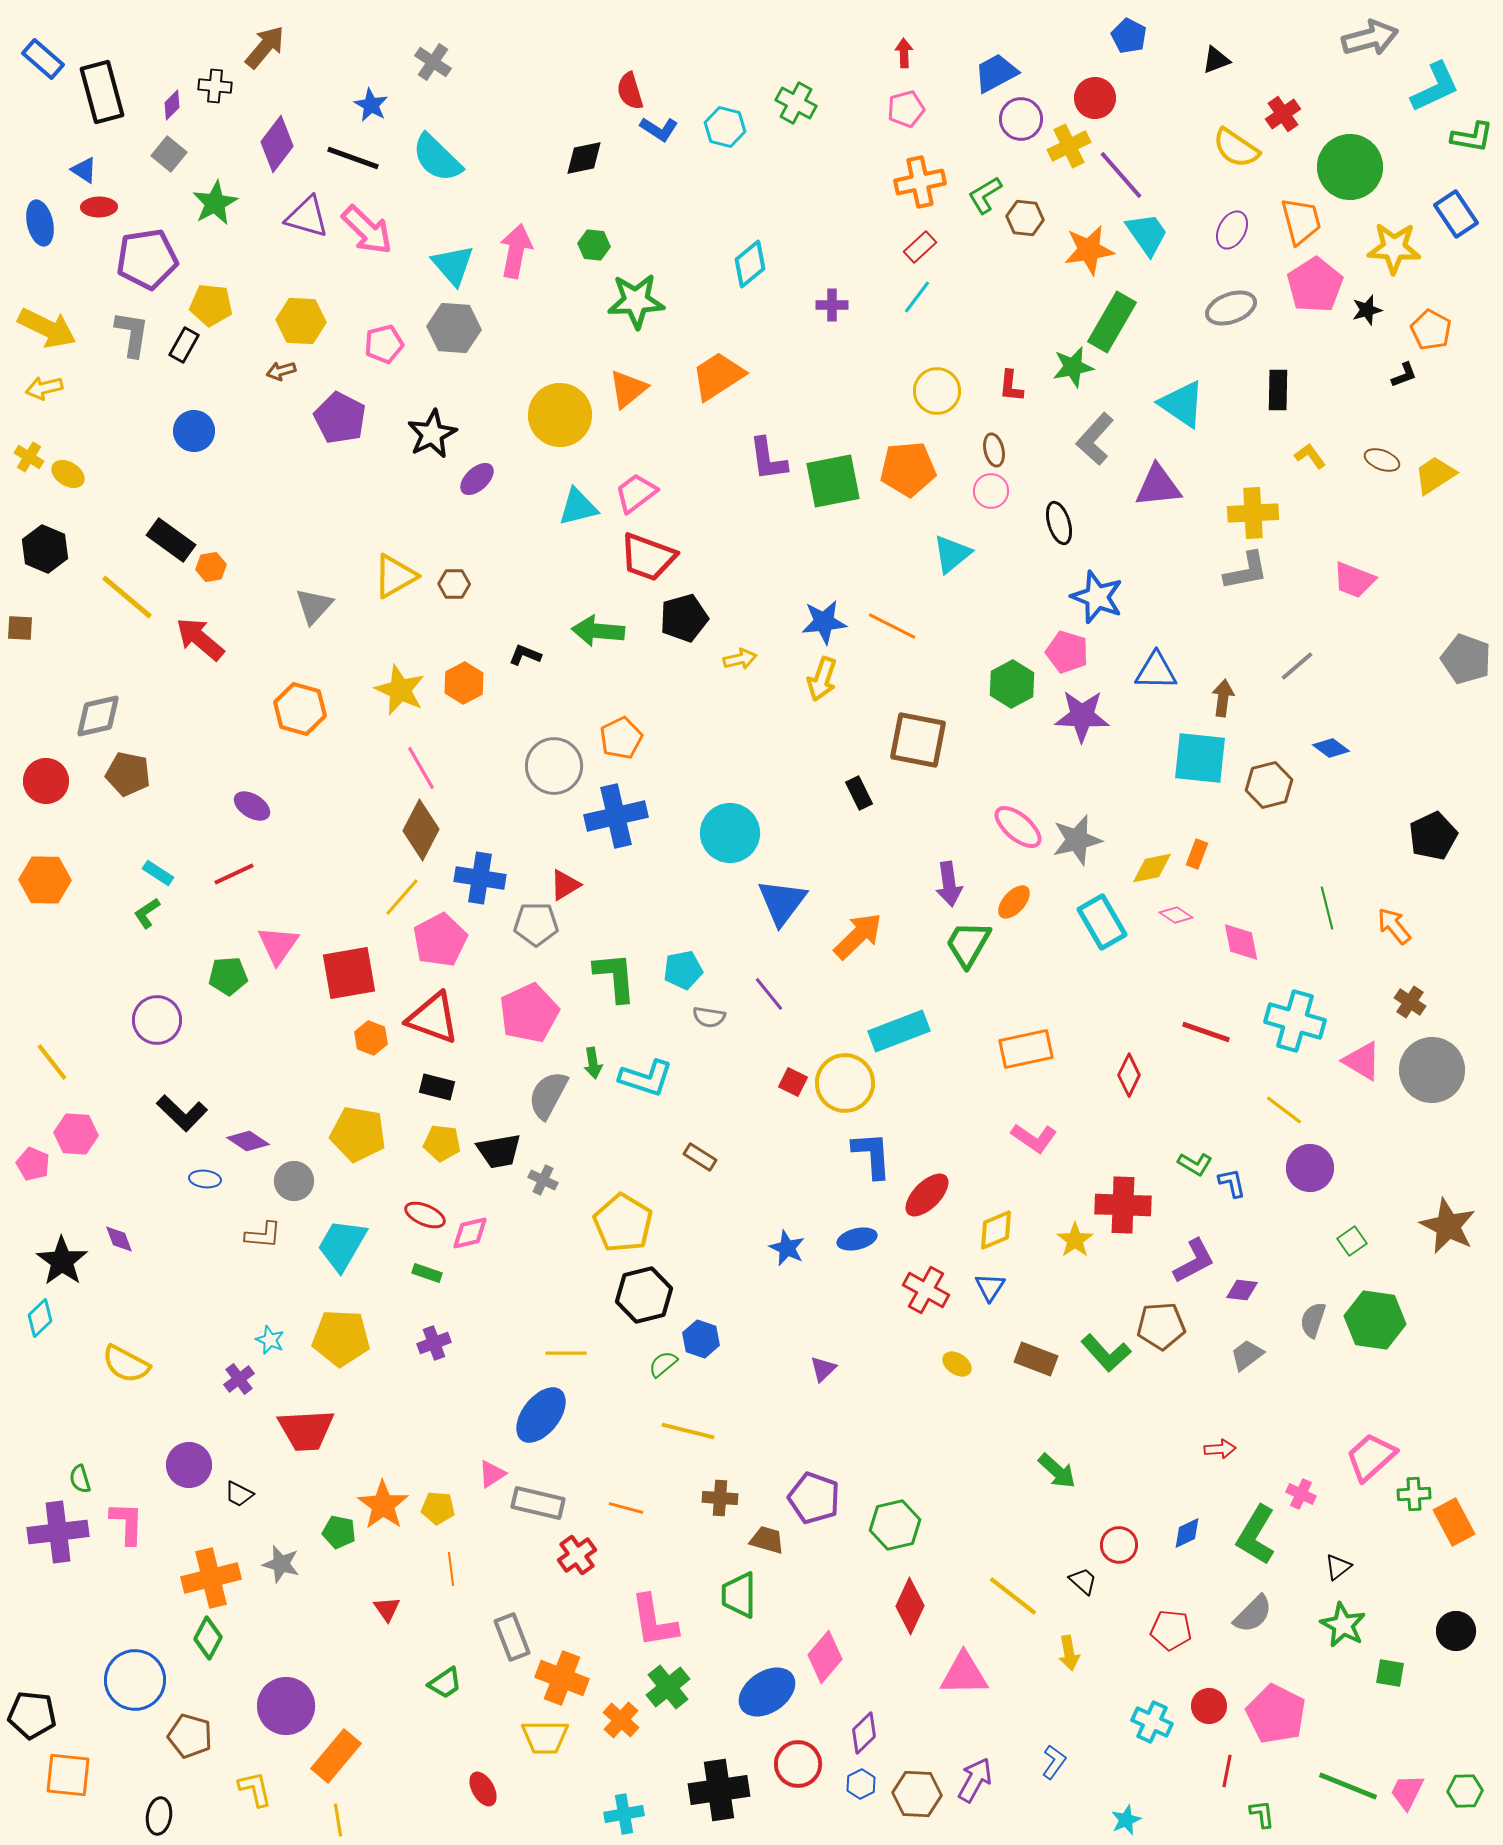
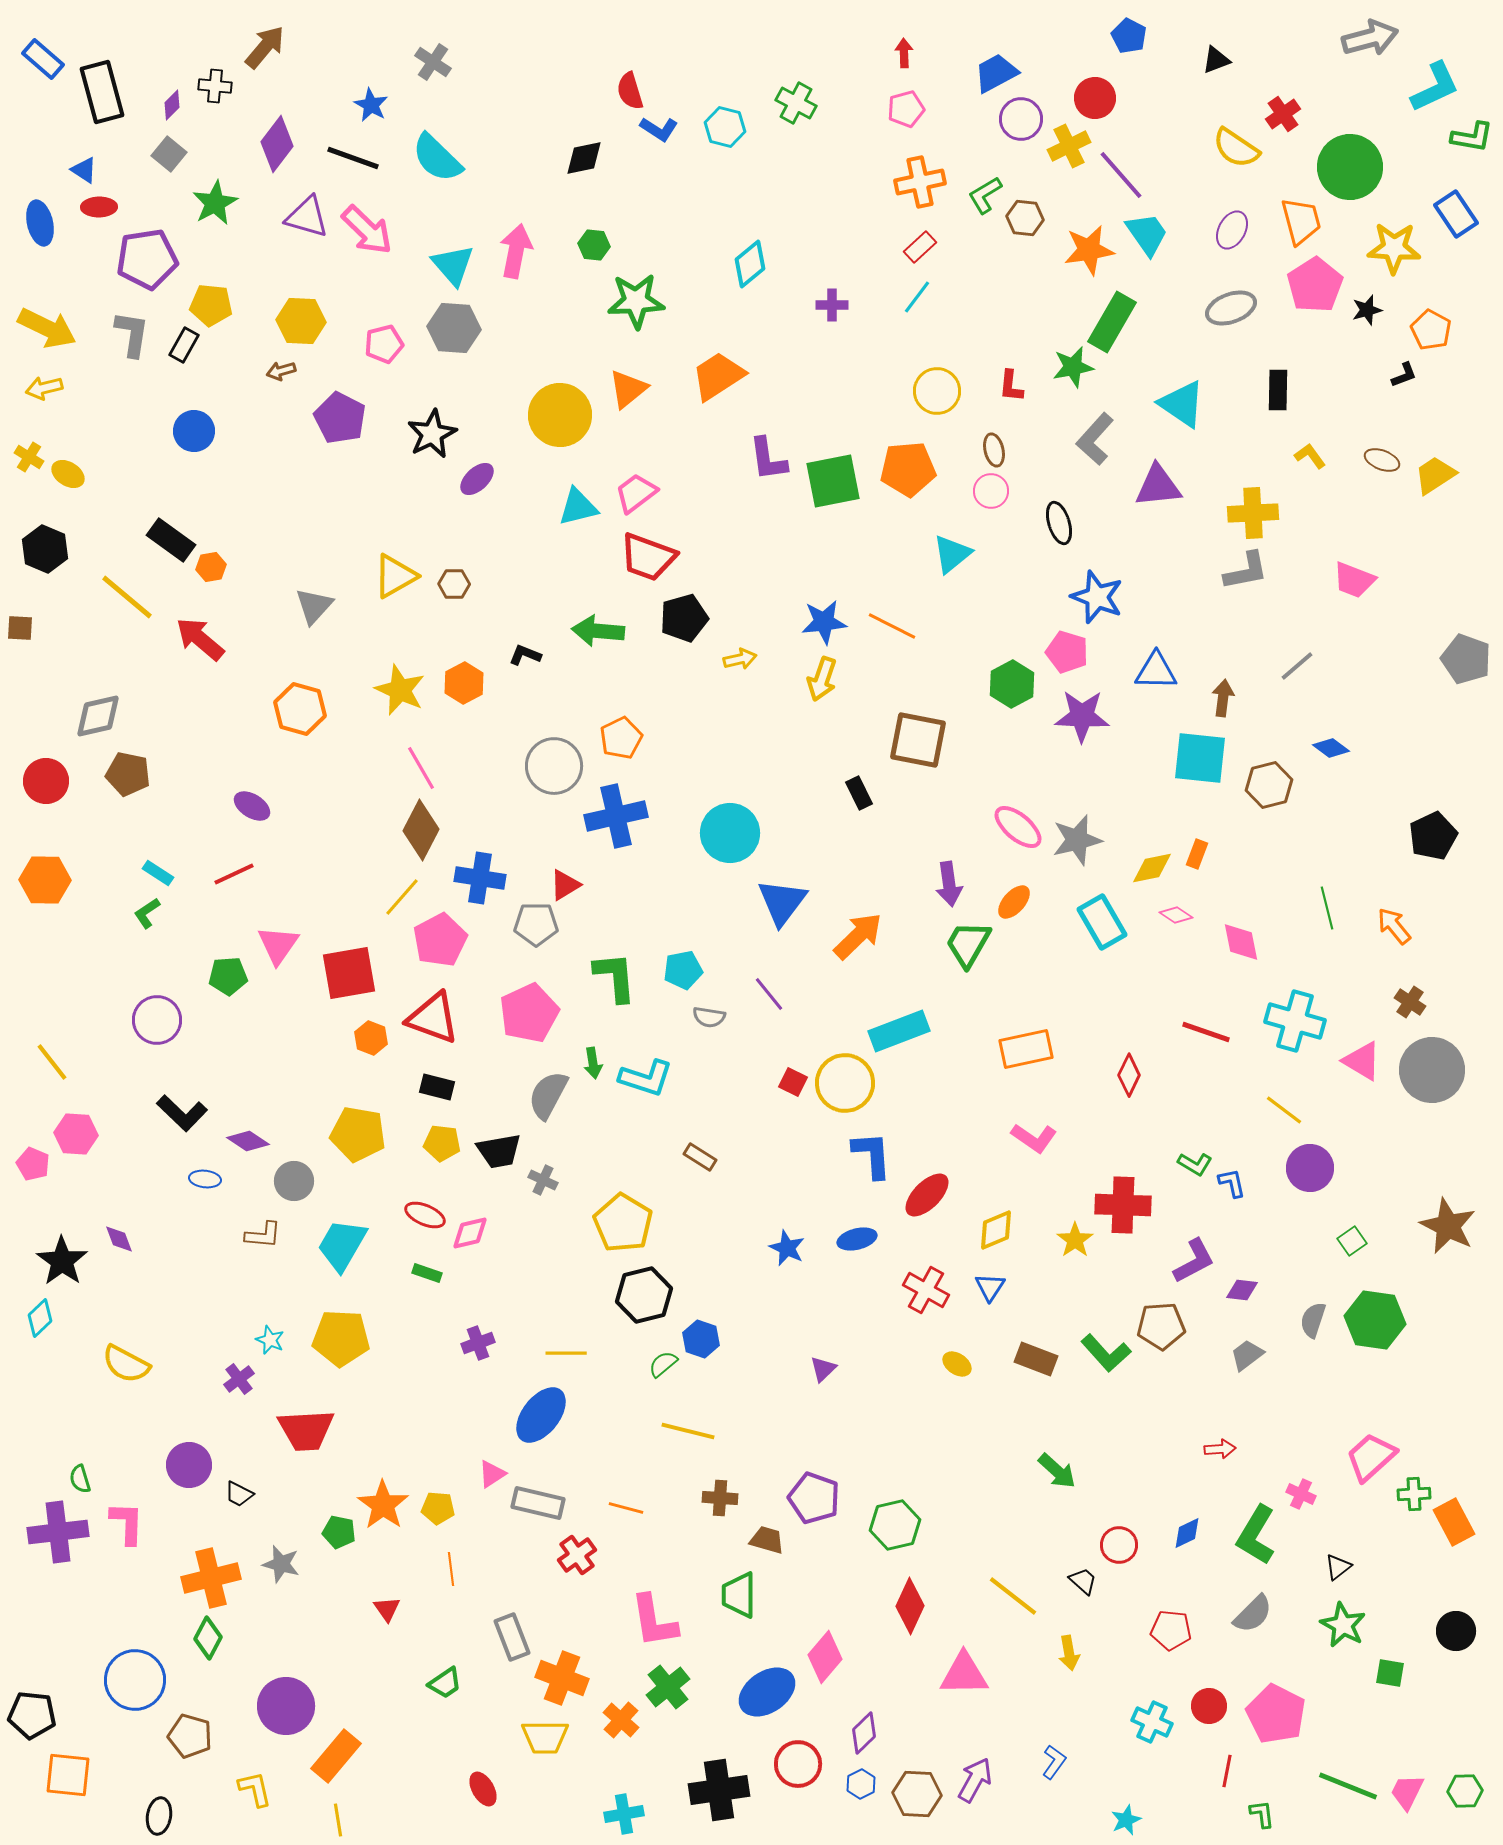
purple cross at (434, 1343): moved 44 px right
